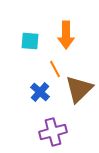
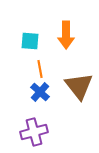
orange line: moved 15 px left; rotated 18 degrees clockwise
brown triangle: moved 3 px up; rotated 24 degrees counterclockwise
purple cross: moved 19 px left
